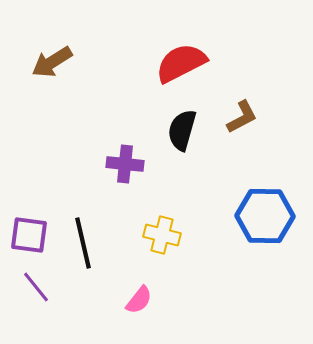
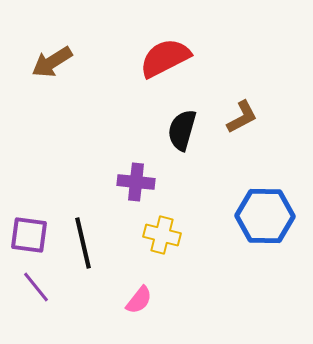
red semicircle: moved 16 px left, 5 px up
purple cross: moved 11 px right, 18 px down
